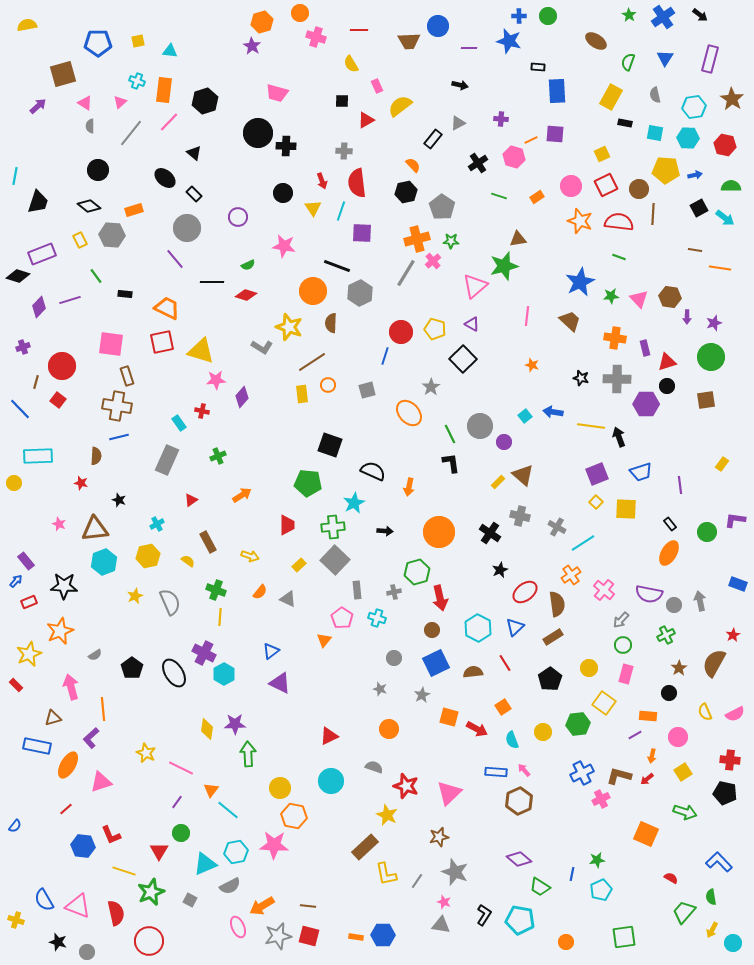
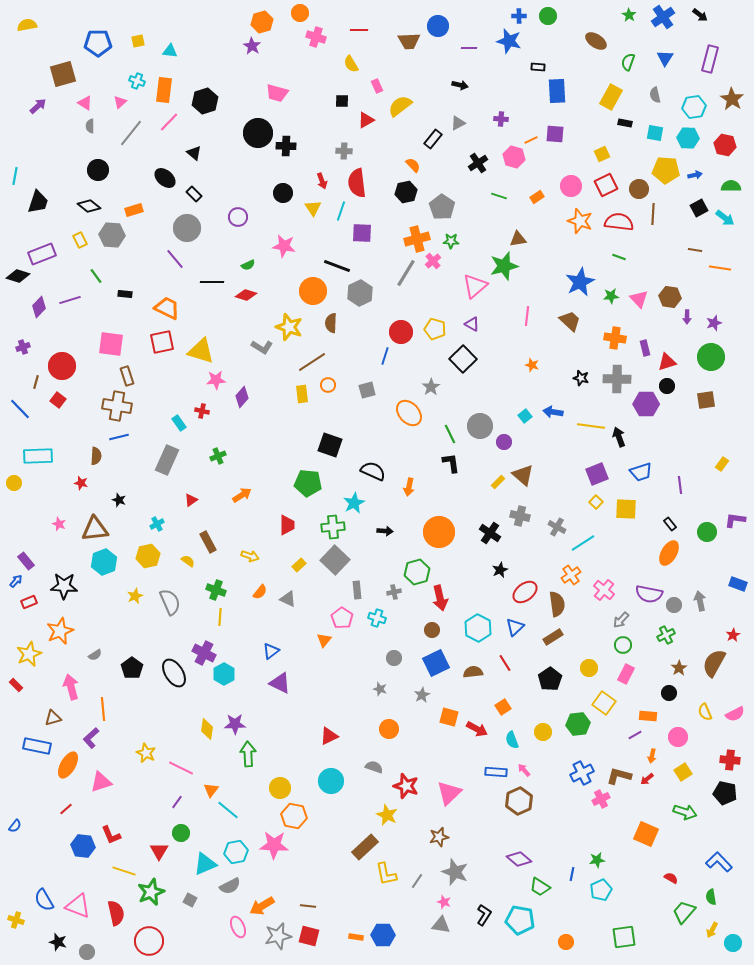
pink rectangle at (626, 674): rotated 12 degrees clockwise
